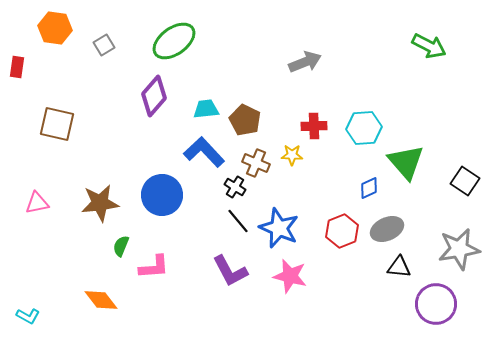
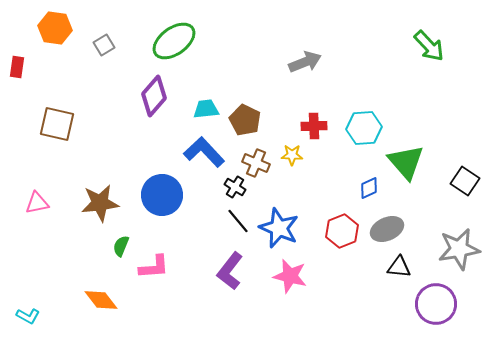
green arrow: rotated 20 degrees clockwise
purple L-shape: rotated 66 degrees clockwise
